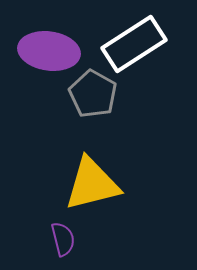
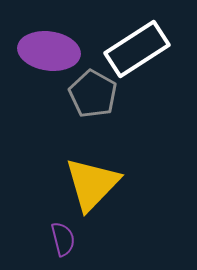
white rectangle: moved 3 px right, 5 px down
yellow triangle: rotated 32 degrees counterclockwise
